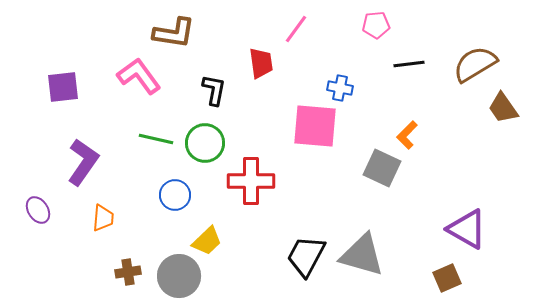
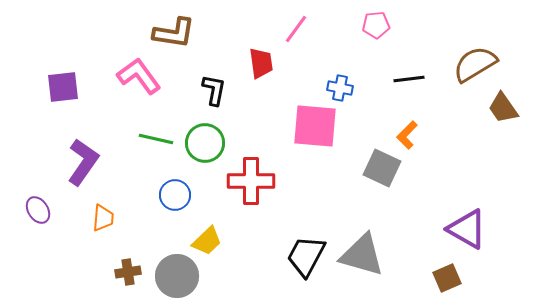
black line: moved 15 px down
gray circle: moved 2 px left
